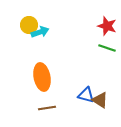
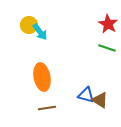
red star: moved 1 px right, 2 px up; rotated 12 degrees clockwise
cyan arrow: rotated 72 degrees clockwise
